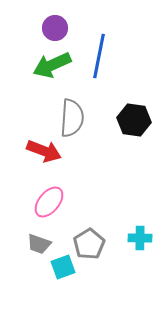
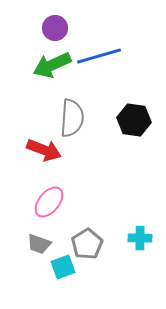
blue line: rotated 63 degrees clockwise
red arrow: moved 1 px up
gray pentagon: moved 2 px left
